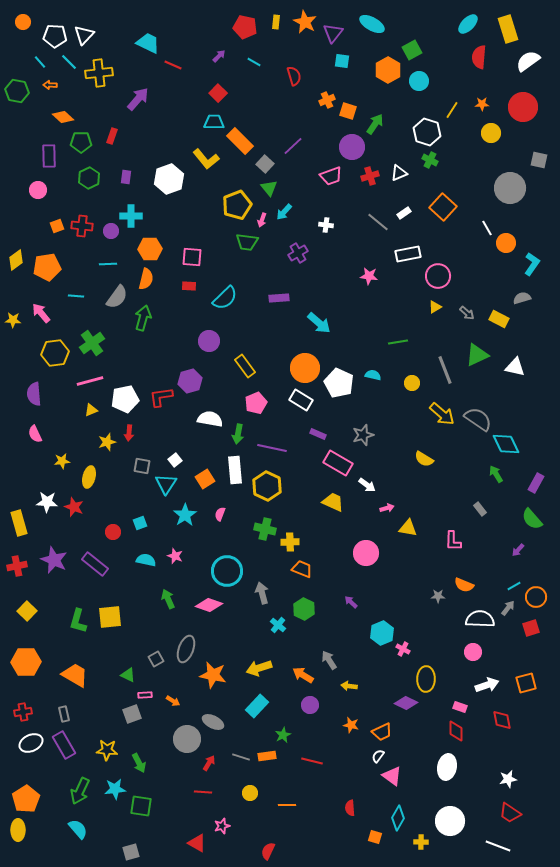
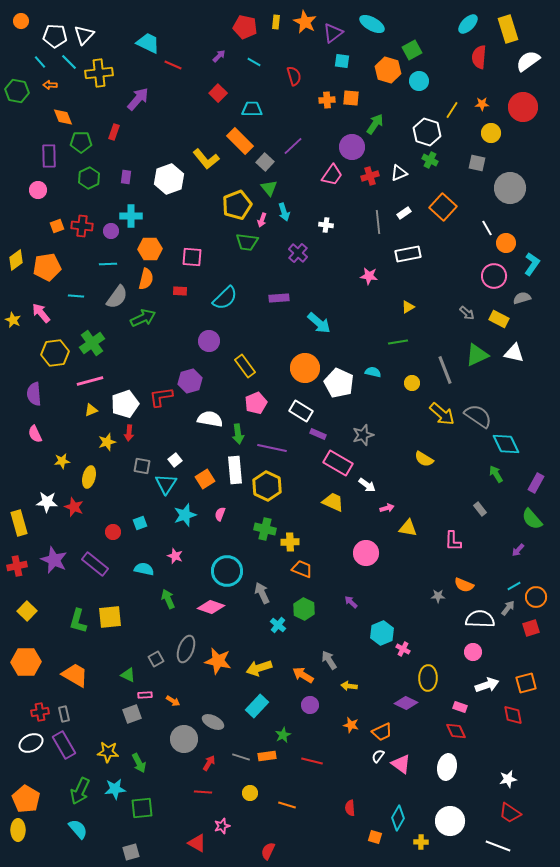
orange circle at (23, 22): moved 2 px left, 1 px up
purple triangle at (333, 33): rotated 15 degrees clockwise
orange hexagon at (388, 70): rotated 15 degrees counterclockwise
orange cross at (327, 100): rotated 21 degrees clockwise
orange square at (348, 111): moved 3 px right, 13 px up; rotated 12 degrees counterclockwise
orange diamond at (63, 117): rotated 25 degrees clockwise
cyan trapezoid at (214, 122): moved 38 px right, 13 px up
red rectangle at (112, 136): moved 2 px right, 4 px up
gray square at (539, 160): moved 62 px left, 3 px down
gray square at (265, 164): moved 2 px up
pink trapezoid at (331, 176): moved 1 px right, 1 px up; rotated 35 degrees counterclockwise
cyan arrow at (284, 212): rotated 60 degrees counterclockwise
gray line at (378, 222): rotated 45 degrees clockwise
purple cross at (298, 253): rotated 18 degrees counterclockwise
pink circle at (438, 276): moved 56 px right
red rectangle at (189, 286): moved 9 px left, 5 px down
yellow triangle at (435, 307): moved 27 px left
green arrow at (143, 318): rotated 50 degrees clockwise
yellow star at (13, 320): rotated 21 degrees clockwise
white triangle at (515, 367): moved 1 px left, 14 px up
cyan semicircle at (373, 375): moved 3 px up
white pentagon at (125, 399): moved 5 px down; rotated 8 degrees counterclockwise
white rectangle at (301, 400): moved 11 px down
gray semicircle at (478, 419): moved 3 px up
green arrow at (238, 434): rotated 18 degrees counterclockwise
cyan star at (185, 515): rotated 15 degrees clockwise
cyan semicircle at (146, 560): moved 2 px left, 9 px down
gray arrow at (262, 593): rotated 10 degrees counterclockwise
pink diamond at (209, 605): moved 2 px right, 2 px down
orange star at (213, 675): moved 5 px right, 14 px up
yellow ellipse at (426, 679): moved 2 px right, 1 px up
red cross at (23, 712): moved 17 px right
red diamond at (502, 720): moved 11 px right, 5 px up
red diamond at (456, 731): rotated 25 degrees counterclockwise
gray circle at (187, 739): moved 3 px left
yellow star at (107, 750): moved 1 px right, 2 px down
pink triangle at (392, 776): moved 9 px right, 12 px up
orange pentagon at (26, 799): rotated 8 degrees counterclockwise
orange line at (287, 805): rotated 18 degrees clockwise
green square at (141, 806): moved 1 px right, 2 px down; rotated 15 degrees counterclockwise
